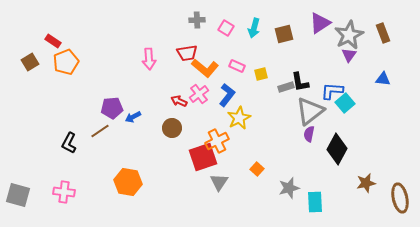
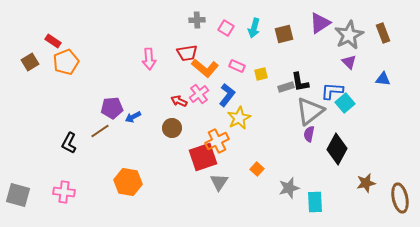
purple triangle at (349, 55): moved 7 px down; rotated 21 degrees counterclockwise
